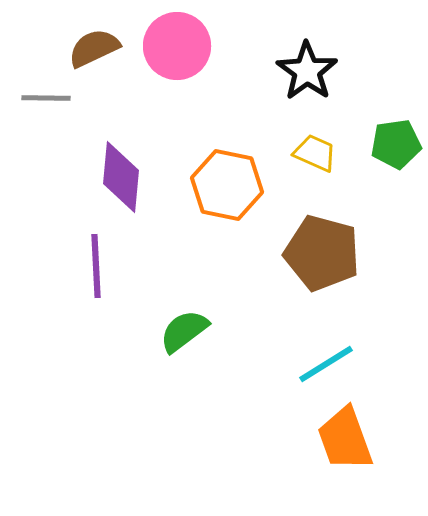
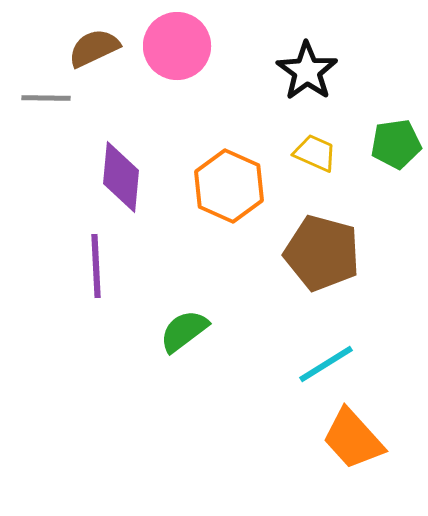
orange hexagon: moved 2 px right, 1 px down; rotated 12 degrees clockwise
orange trapezoid: moved 8 px right; rotated 22 degrees counterclockwise
